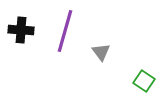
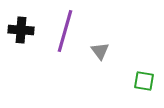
gray triangle: moved 1 px left, 1 px up
green square: rotated 25 degrees counterclockwise
